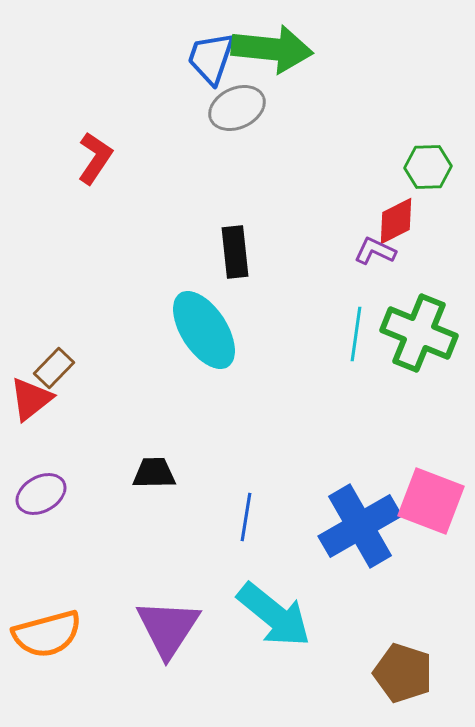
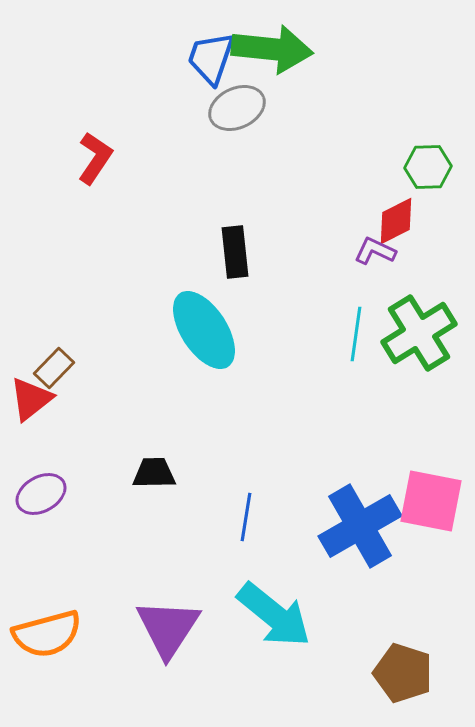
green cross: rotated 36 degrees clockwise
pink square: rotated 10 degrees counterclockwise
